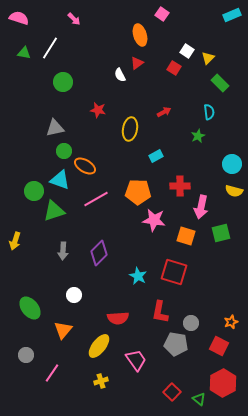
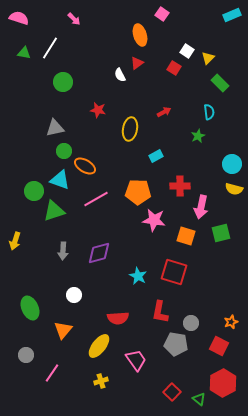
yellow semicircle at (234, 191): moved 2 px up
purple diamond at (99, 253): rotated 30 degrees clockwise
green ellipse at (30, 308): rotated 15 degrees clockwise
